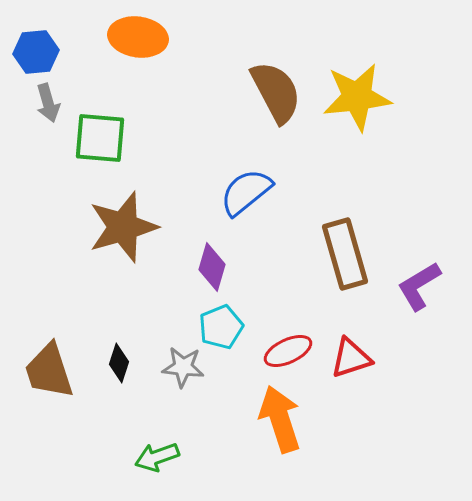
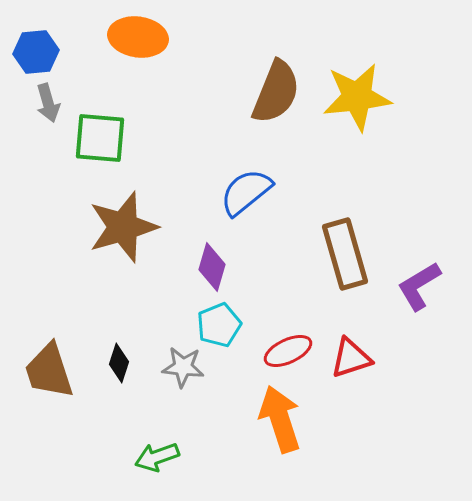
brown semicircle: rotated 50 degrees clockwise
cyan pentagon: moved 2 px left, 2 px up
